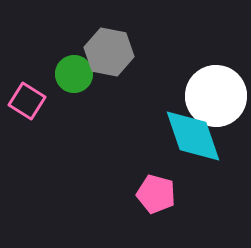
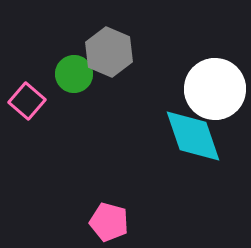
gray hexagon: rotated 12 degrees clockwise
white circle: moved 1 px left, 7 px up
pink square: rotated 9 degrees clockwise
pink pentagon: moved 47 px left, 28 px down
